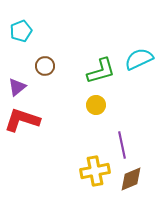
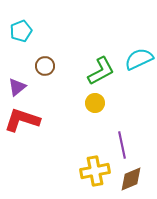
green L-shape: rotated 12 degrees counterclockwise
yellow circle: moved 1 px left, 2 px up
